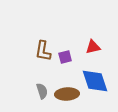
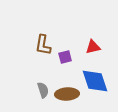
brown L-shape: moved 6 px up
gray semicircle: moved 1 px right, 1 px up
